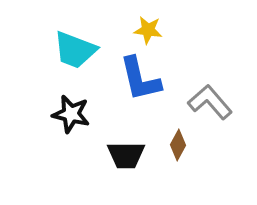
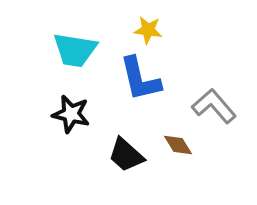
cyan trapezoid: rotated 12 degrees counterclockwise
gray L-shape: moved 4 px right, 4 px down
brown diamond: rotated 60 degrees counterclockwise
black trapezoid: rotated 42 degrees clockwise
